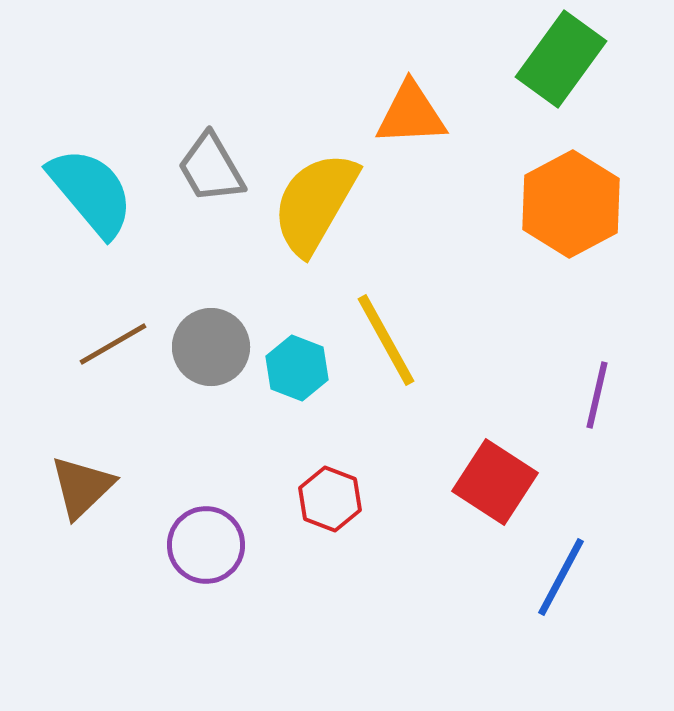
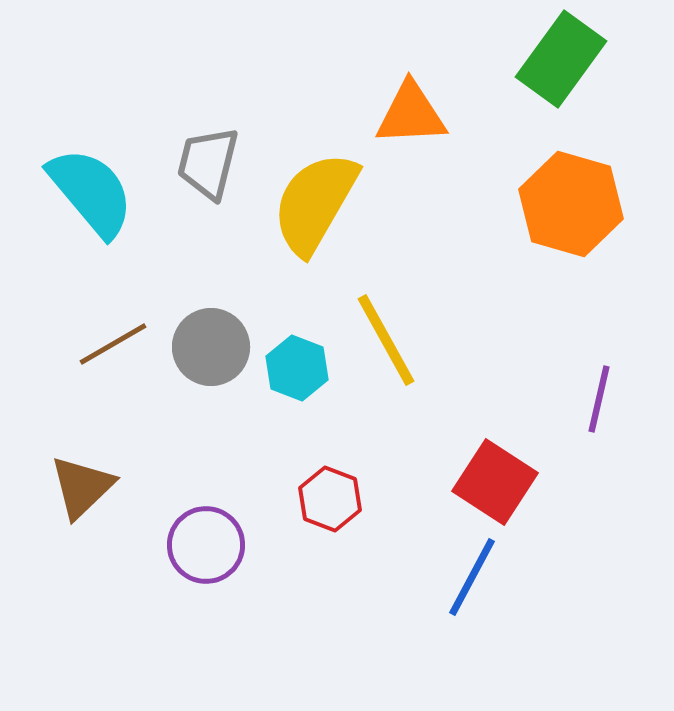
gray trapezoid: moved 3 px left, 5 px up; rotated 44 degrees clockwise
orange hexagon: rotated 16 degrees counterclockwise
purple line: moved 2 px right, 4 px down
blue line: moved 89 px left
